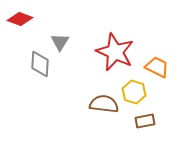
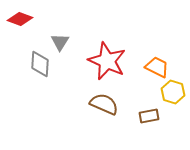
red star: moved 8 px left, 9 px down
yellow hexagon: moved 39 px right
brown semicircle: rotated 16 degrees clockwise
brown rectangle: moved 4 px right, 5 px up
